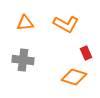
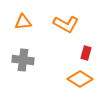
orange triangle: moved 2 px left, 1 px up
red rectangle: rotated 40 degrees clockwise
orange diamond: moved 6 px right, 2 px down; rotated 15 degrees clockwise
